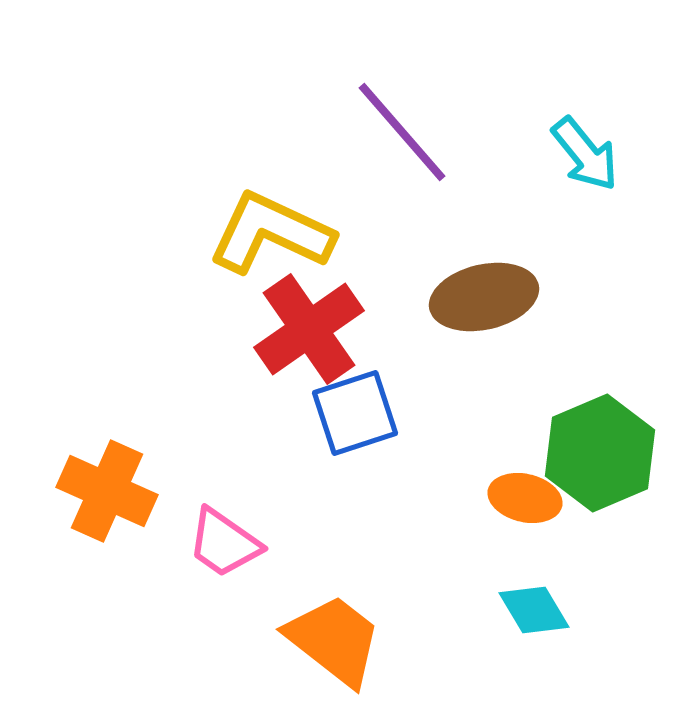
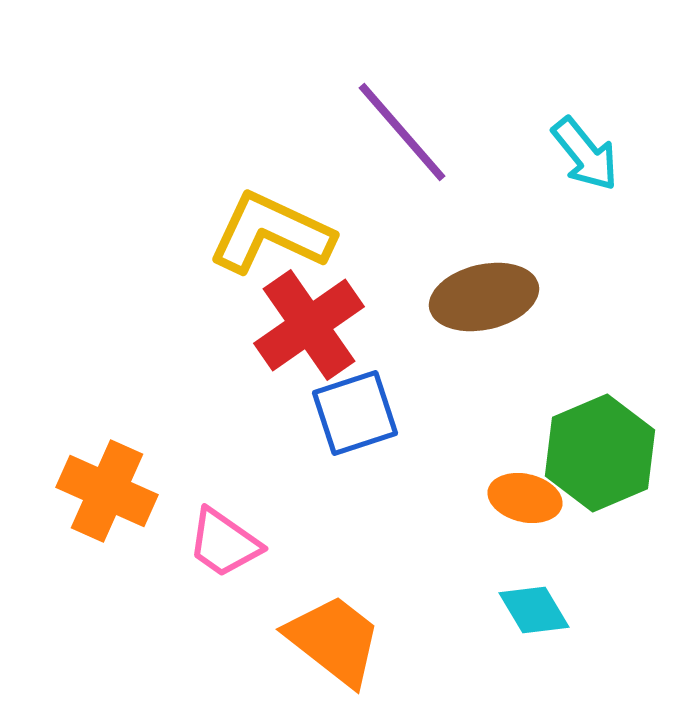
red cross: moved 4 px up
